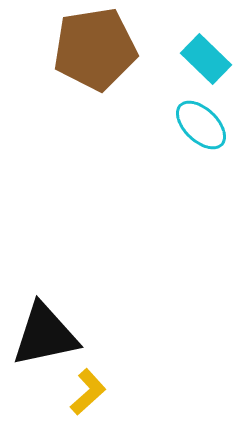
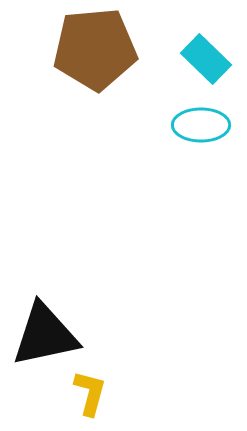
brown pentagon: rotated 4 degrees clockwise
cyan ellipse: rotated 44 degrees counterclockwise
yellow L-shape: moved 2 px right, 1 px down; rotated 33 degrees counterclockwise
